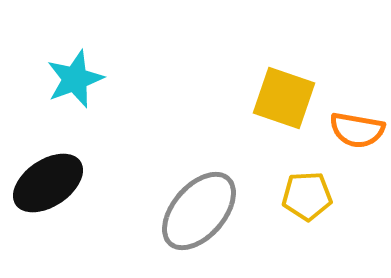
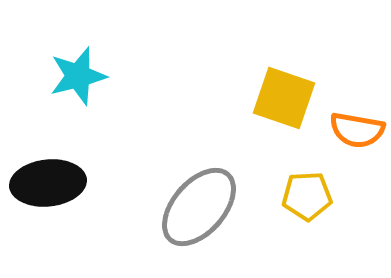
cyan star: moved 3 px right, 3 px up; rotated 6 degrees clockwise
black ellipse: rotated 28 degrees clockwise
gray ellipse: moved 4 px up
